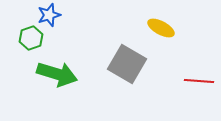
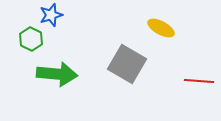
blue star: moved 2 px right
green hexagon: moved 1 px down; rotated 15 degrees counterclockwise
green arrow: rotated 12 degrees counterclockwise
